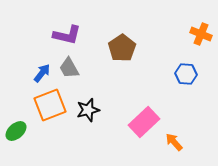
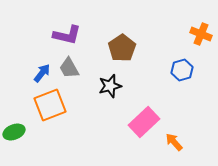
blue hexagon: moved 4 px left, 4 px up; rotated 20 degrees counterclockwise
black star: moved 22 px right, 24 px up
green ellipse: moved 2 px left, 1 px down; rotated 20 degrees clockwise
